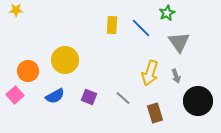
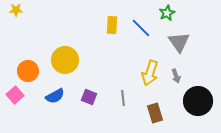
gray line: rotated 42 degrees clockwise
